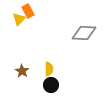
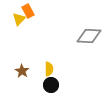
gray diamond: moved 5 px right, 3 px down
